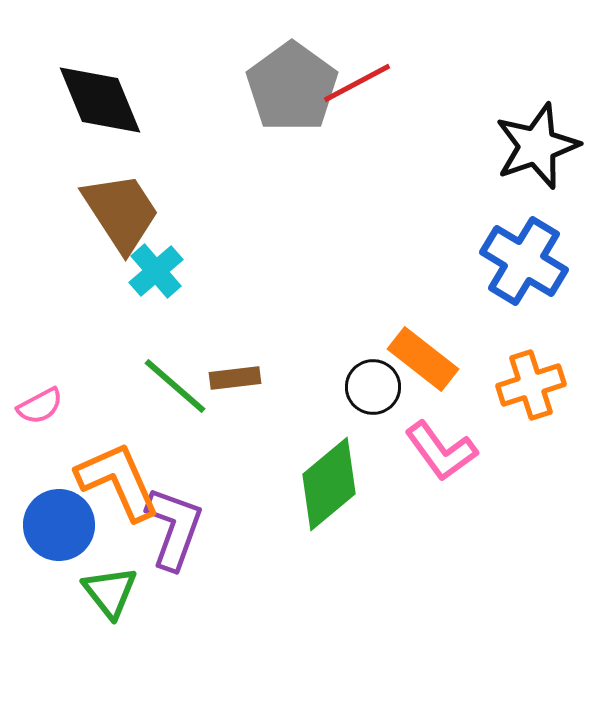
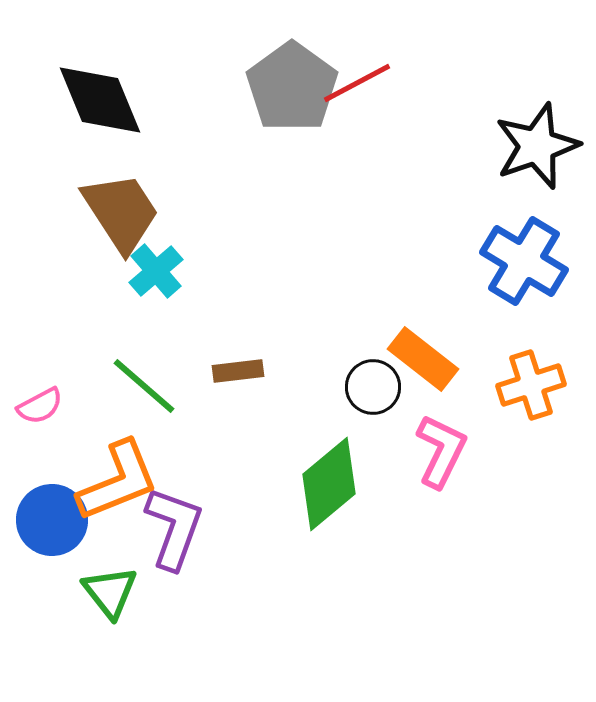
brown rectangle: moved 3 px right, 7 px up
green line: moved 31 px left
pink L-shape: rotated 118 degrees counterclockwise
orange L-shape: rotated 92 degrees clockwise
blue circle: moved 7 px left, 5 px up
